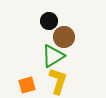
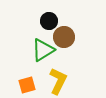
green triangle: moved 10 px left, 6 px up
yellow L-shape: rotated 8 degrees clockwise
